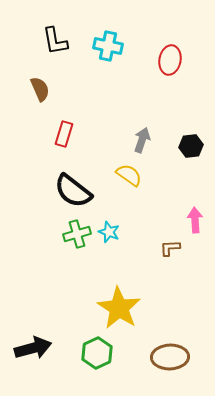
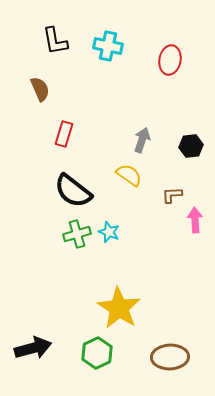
brown L-shape: moved 2 px right, 53 px up
